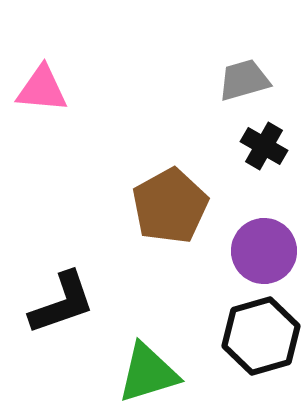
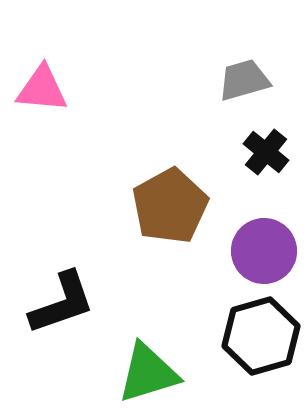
black cross: moved 2 px right, 6 px down; rotated 9 degrees clockwise
